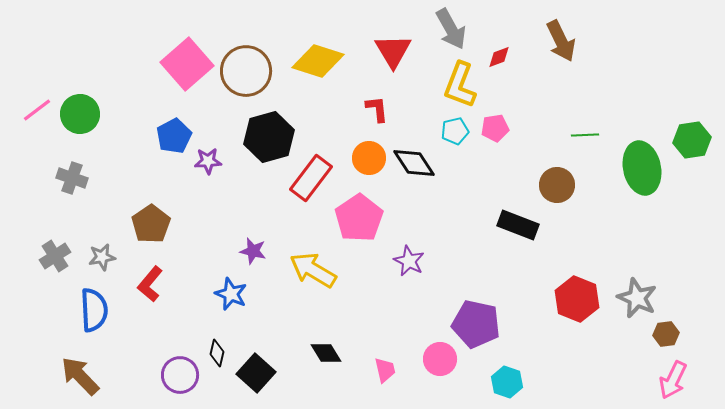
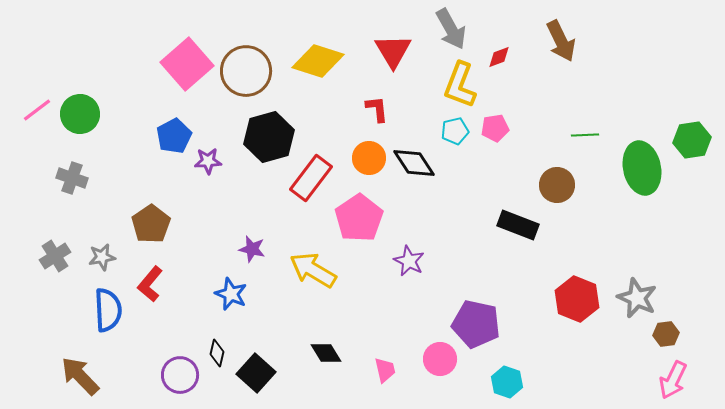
purple star at (253, 251): moved 1 px left, 2 px up
blue semicircle at (94, 310): moved 14 px right
